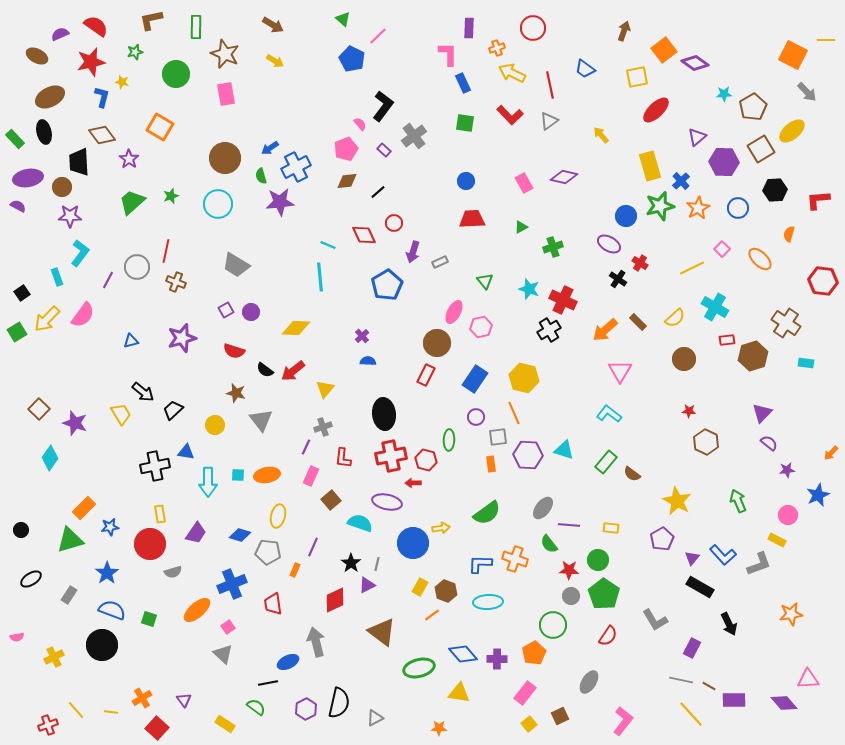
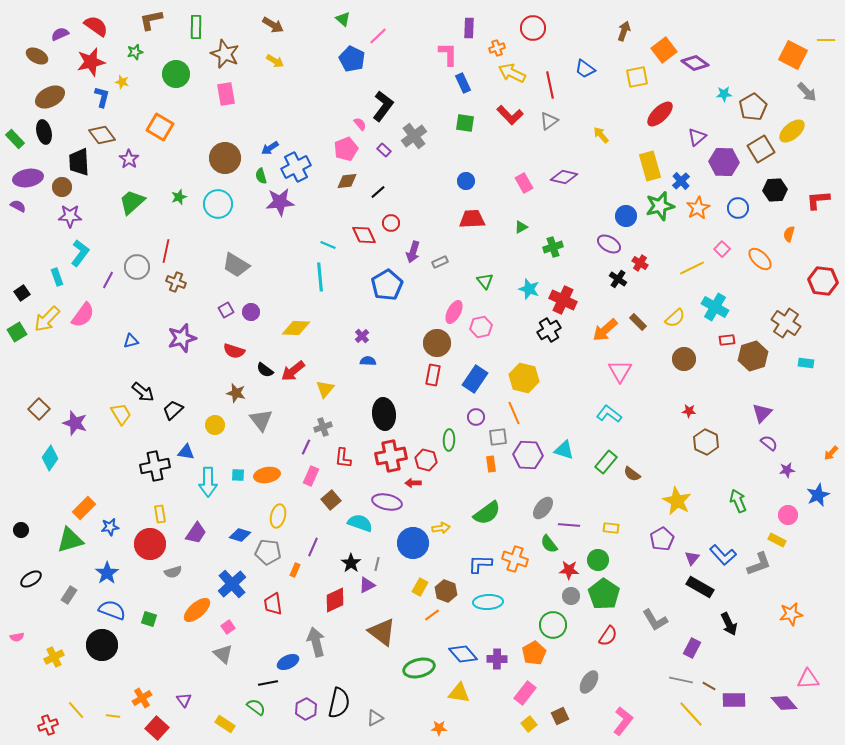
red ellipse at (656, 110): moved 4 px right, 4 px down
green star at (171, 196): moved 8 px right, 1 px down
red circle at (394, 223): moved 3 px left
red rectangle at (426, 375): moved 7 px right; rotated 15 degrees counterclockwise
blue cross at (232, 584): rotated 20 degrees counterclockwise
yellow line at (111, 712): moved 2 px right, 4 px down
